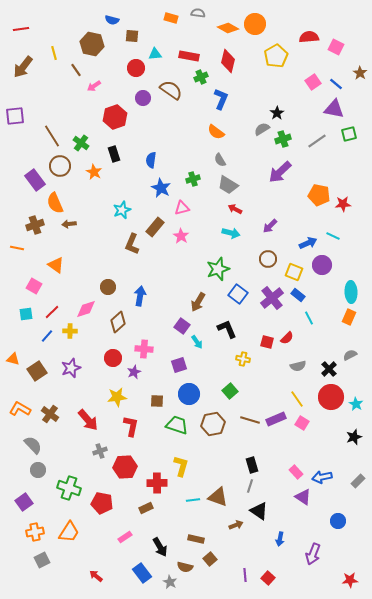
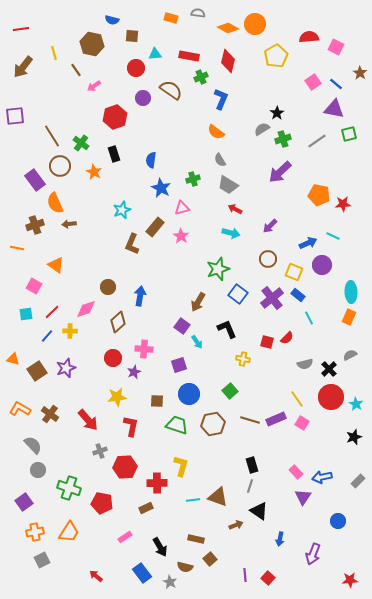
gray semicircle at (298, 366): moved 7 px right, 2 px up
purple star at (71, 368): moved 5 px left
purple triangle at (303, 497): rotated 30 degrees clockwise
